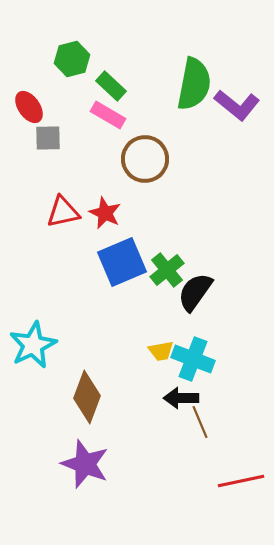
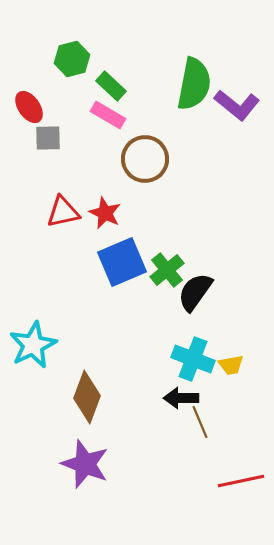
yellow trapezoid: moved 70 px right, 14 px down
